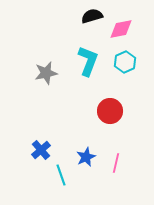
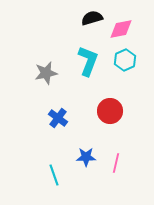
black semicircle: moved 2 px down
cyan hexagon: moved 2 px up
blue cross: moved 17 px right, 32 px up; rotated 12 degrees counterclockwise
blue star: rotated 24 degrees clockwise
cyan line: moved 7 px left
